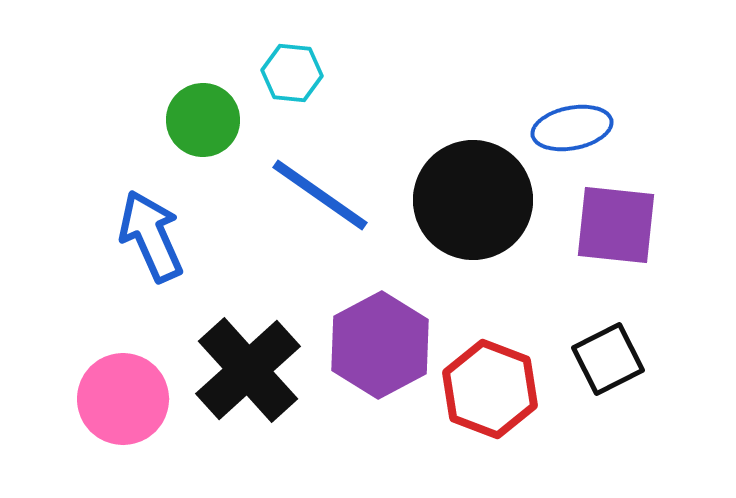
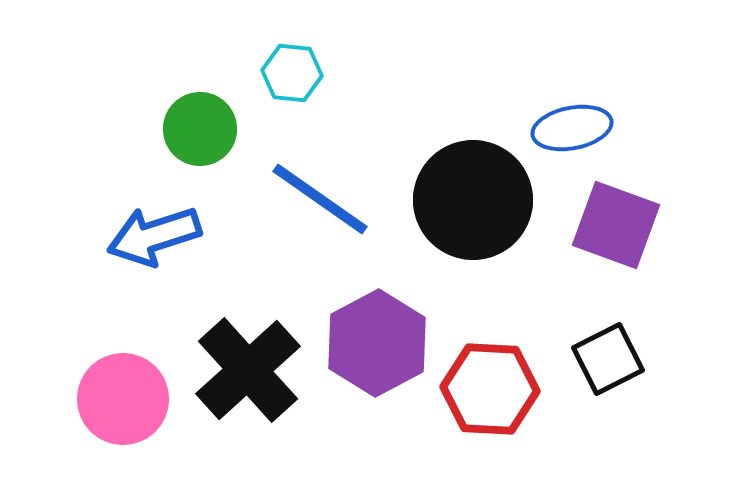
green circle: moved 3 px left, 9 px down
blue line: moved 4 px down
purple square: rotated 14 degrees clockwise
blue arrow: moved 3 px right; rotated 84 degrees counterclockwise
purple hexagon: moved 3 px left, 2 px up
red hexagon: rotated 18 degrees counterclockwise
